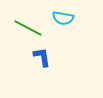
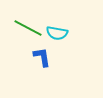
cyan semicircle: moved 6 px left, 15 px down
